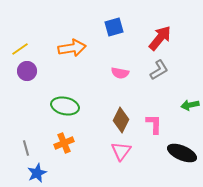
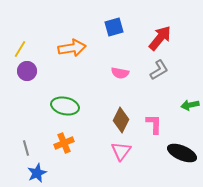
yellow line: rotated 24 degrees counterclockwise
